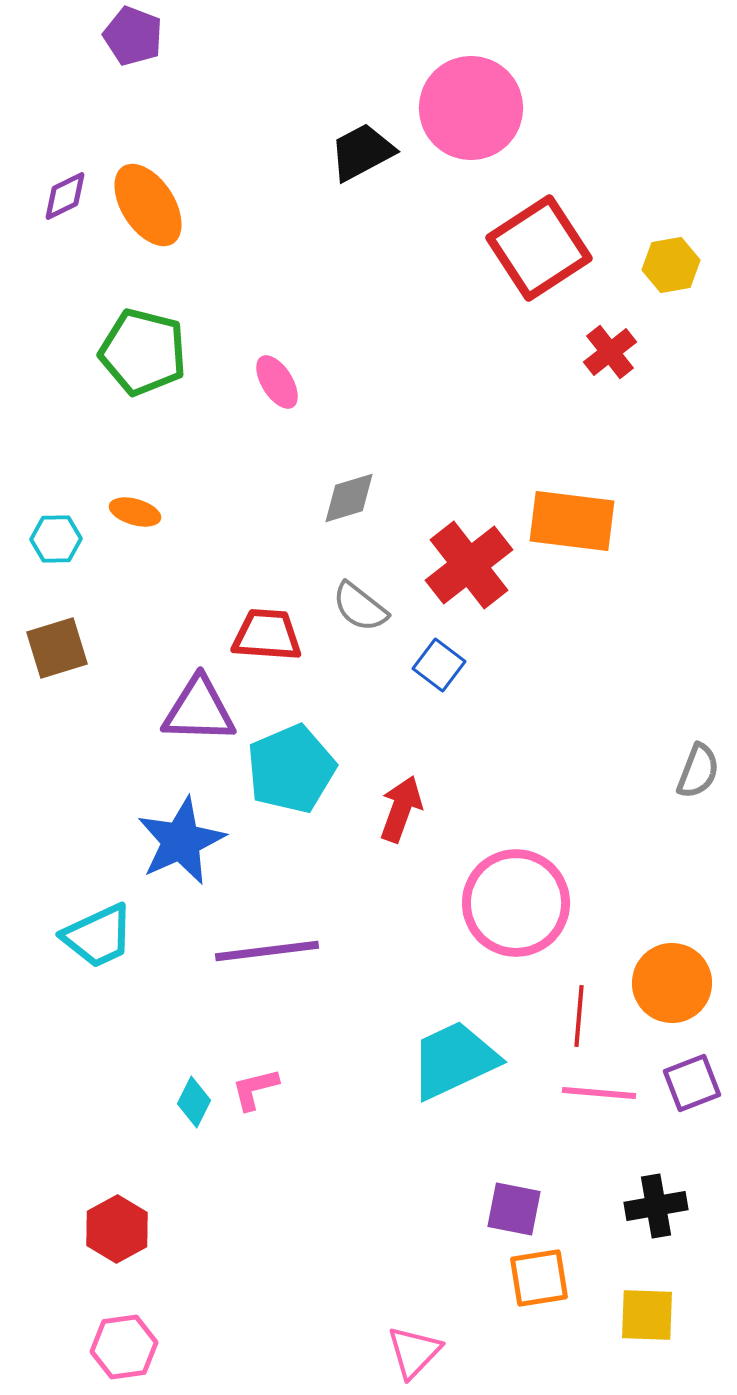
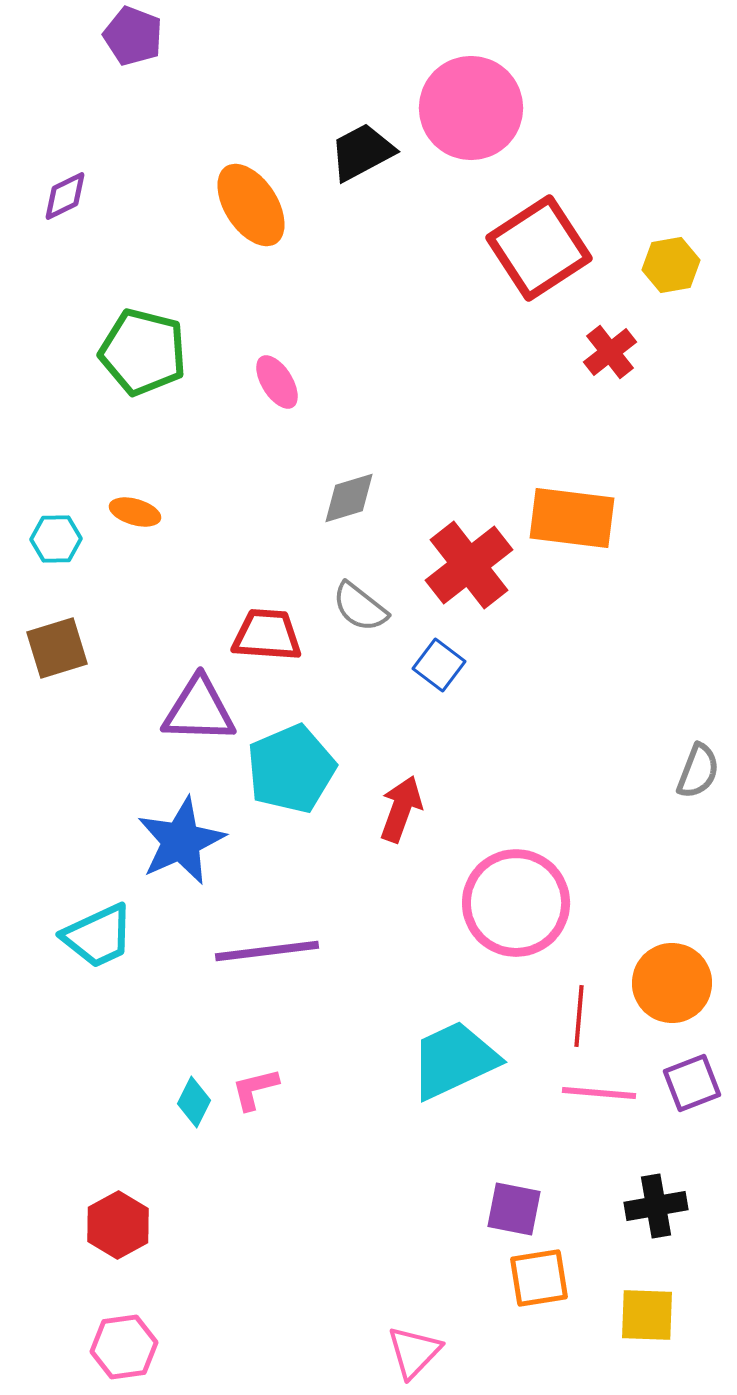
orange ellipse at (148, 205): moved 103 px right
orange rectangle at (572, 521): moved 3 px up
red hexagon at (117, 1229): moved 1 px right, 4 px up
